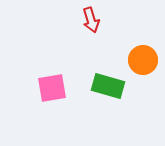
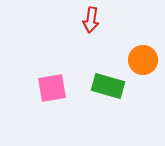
red arrow: rotated 25 degrees clockwise
